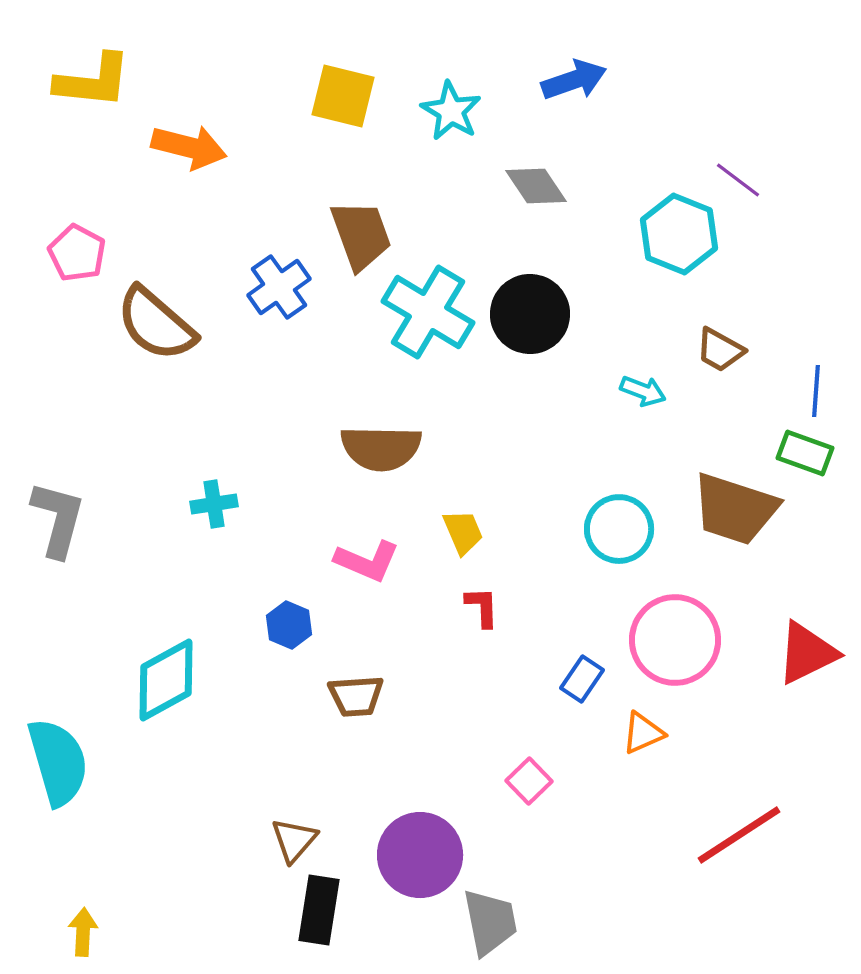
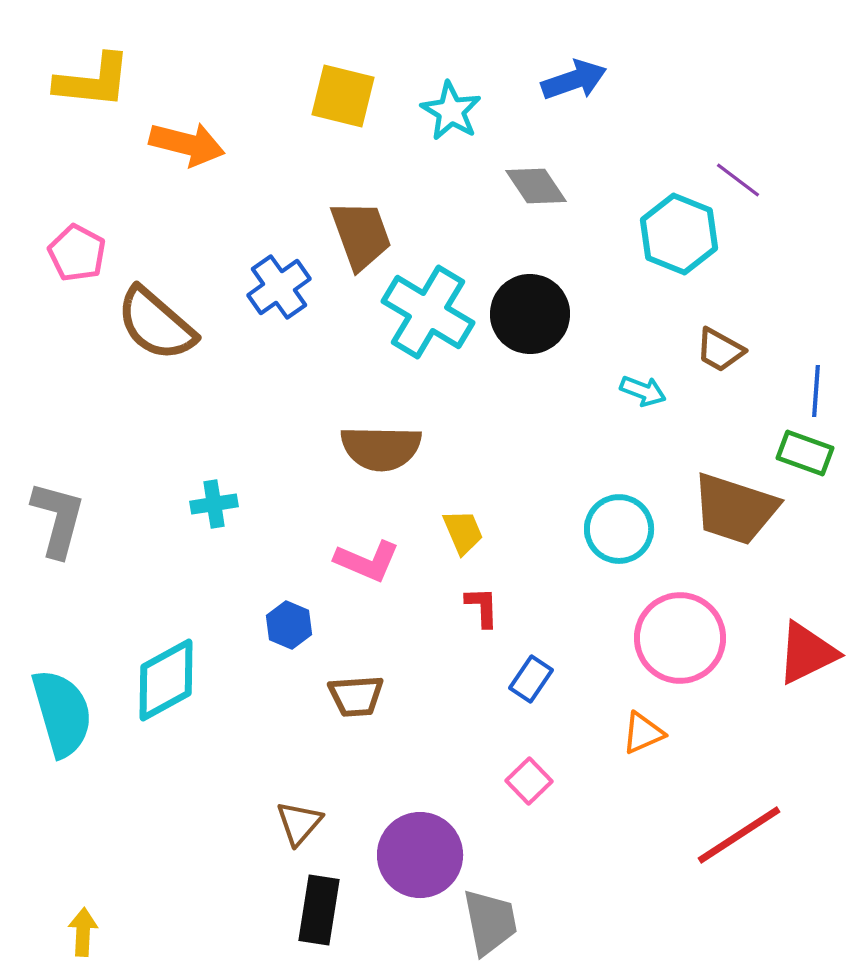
orange arrow at (189, 147): moved 2 px left, 3 px up
pink circle at (675, 640): moved 5 px right, 2 px up
blue rectangle at (582, 679): moved 51 px left
cyan semicircle at (58, 762): moved 4 px right, 49 px up
brown triangle at (294, 840): moved 5 px right, 17 px up
